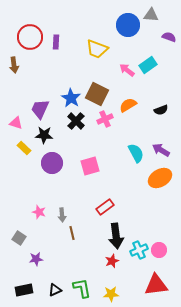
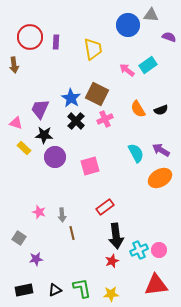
yellow trapezoid: moved 4 px left; rotated 120 degrees counterclockwise
orange semicircle: moved 10 px right, 4 px down; rotated 90 degrees counterclockwise
purple circle: moved 3 px right, 6 px up
